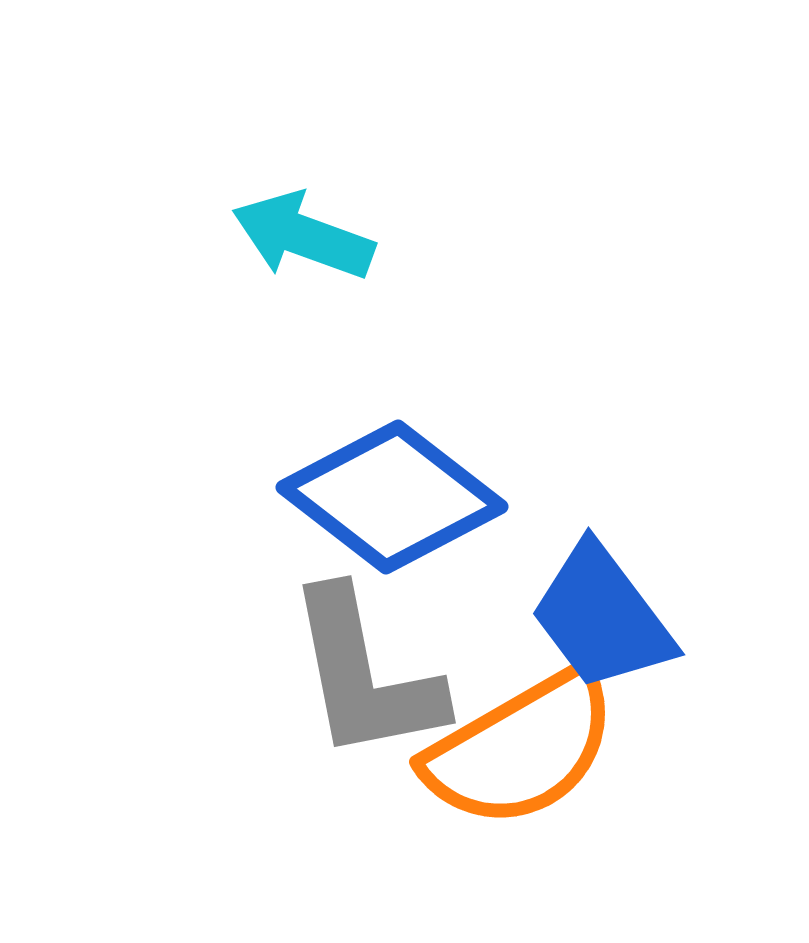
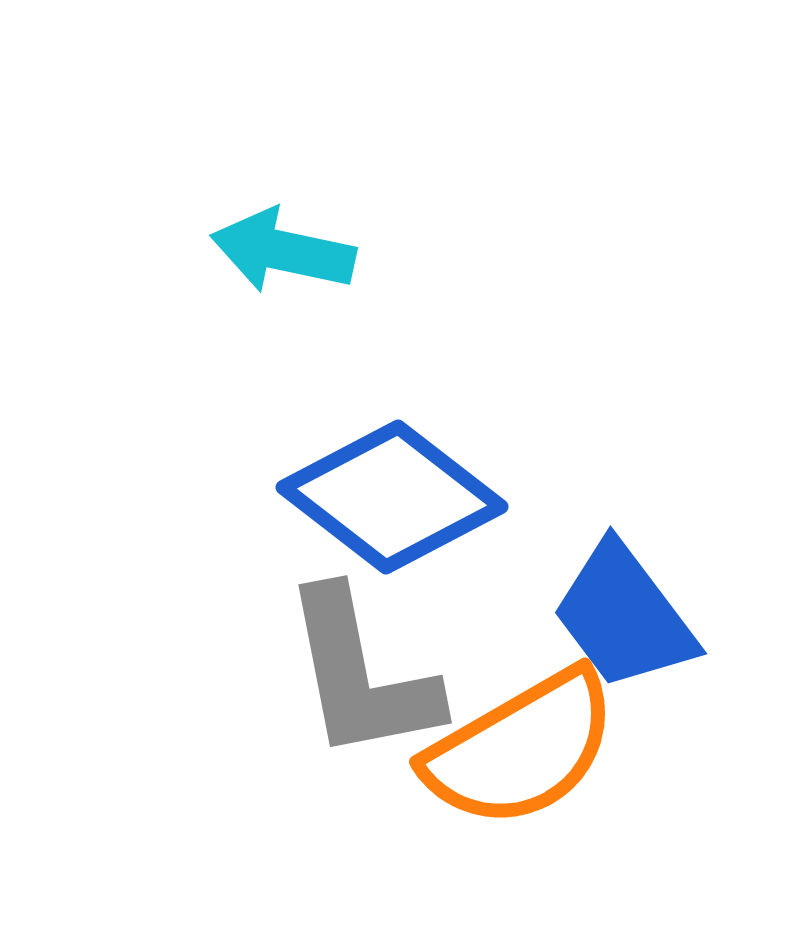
cyan arrow: moved 20 px left, 15 px down; rotated 8 degrees counterclockwise
blue trapezoid: moved 22 px right, 1 px up
gray L-shape: moved 4 px left
